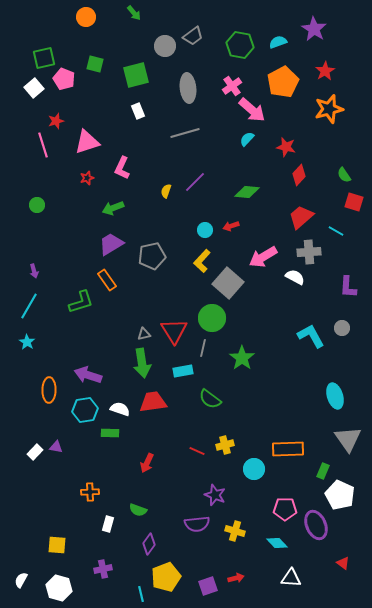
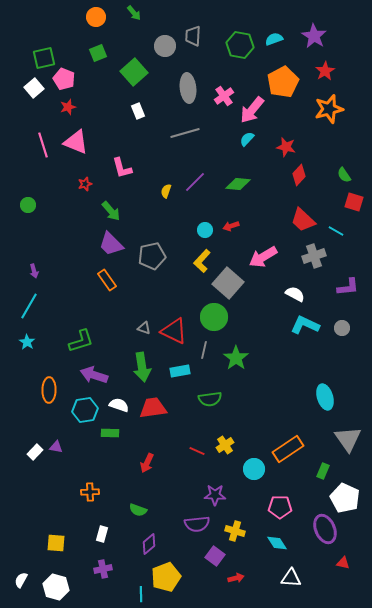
orange circle at (86, 17): moved 10 px right
purple star at (314, 29): moved 7 px down
gray trapezoid at (193, 36): rotated 130 degrees clockwise
cyan semicircle at (278, 42): moved 4 px left, 3 px up
green square at (95, 64): moved 3 px right, 11 px up; rotated 36 degrees counterclockwise
green square at (136, 75): moved 2 px left, 3 px up; rotated 28 degrees counterclockwise
pink cross at (232, 86): moved 8 px left, 10 px down
pink arrow at (252, 110): rotated 88 degrees clockwise
red star at (56, 121): moved 12 px right, 14 px up
pink triangle at (87, 142): moved 11 px left; rotated 40 degrees clockwise
pink L-shape at (122, 168): rotated 40 degrees counterclockwise
red star at (87, 178): moved 2 px left, 6 px down
green diamond at (247, 192): moved 9 px left, 8 px up
green circle at (37, 205): moved 9 px left
green arrow at (113, 208): moved 2 px left, 3 px down; rotated 110 degrees counterclockwise
red trapezoid at (301, 217): moved 2 px right, 3 px down; rotated 96 degrees counterclockwise
purple trapezoid at (111, 244): rotated 104 degrees counterclockwise
gray cross at (309, 252): moved 5 px right, 4 px down; rotated 15 degrees counterclockwise
white semicircle at (295, 277): moved 17 px down
purple L-shape at (348, 287): rotated 100 degrees counterclockwise
green L-shape at (81, 302): moved 39 px down
green circle at (212, 318): moved 2 px right, 1 px up
red triangle at (174, 331): rotated 32 degrees counterclockwise
gray triangle at (144, 334): moved 6 px up; rotated 32 degrees clockwise
cyan L-shape at (311, 336): moved 6 px left, 11 px up; rotated 36 degrees counterclockwise
gray line at (203, 348): moved 1 px right, 2 px down
green star at (242, 358): moved 6 px left
green arrow at (142, 363): moved 4 px down
cyan rectangle at (183, 371): moved 3 px left
purple arrow at (88, 375): moved 6 px right
cyan ellipse at (335, 396): moved 10 px left, 1 px down
green semicircle at (210, 399): rotated 45 degrees counterclockwise
red trapezoid at (153, 402): moved 6 px down
white semicircle at (120, 409): moved 1 px left, 4 px up
yellow cross at (225, 445): rotated 18 degrees counterclockwise
orange rectangle at (288, 449): rotated 32 degrees counterclockwise
purple star at (215, 495): rotated 20 degrees counterclockwise
white pentagon at (340, 495): moved 5 px right, 3 px down
pink pentagon at (285, 509): moved 5 px left, 2 px up
white rectangle at (108, 524): moved 6 px left, 10 px down
purple ellipse at (316, 525): moved 9 px right, 4 px down
cyan diamond at (277, 543): rotated 10 degrees clockwise
purple diamond at (149, 544): rotated 15 degrees clockwise
yellow square at (57, 545): moved 1 px left, 2 px up
red triangle at (343, 563): rotated 24 degrees counterclockwise
purple square at (208, 586): moved 7 px right, 30 px up; rotated 36 degrees counterclockwise
white hexagon at (59, 588): moved 3 px left, 1 px up
cyan line at (141, 594): rotated 14 degrees clockwise
